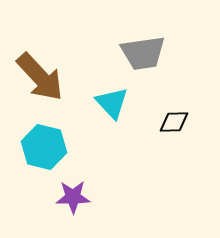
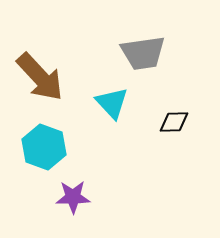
cyan hexagon: rotated 6 degrees clockwise
